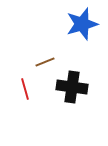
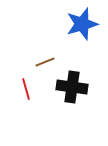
red line: moved 1 px right
